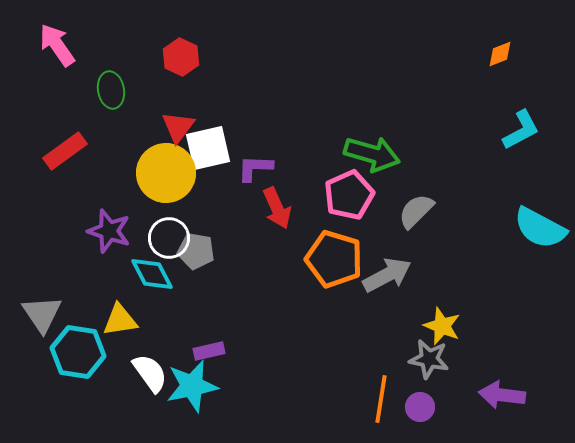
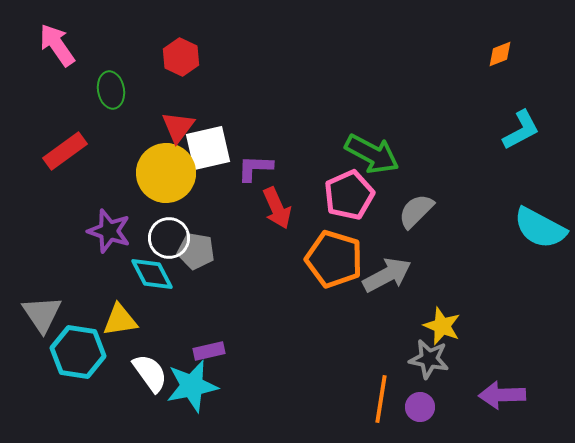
green arrow: rotated 12 degrees clockwise
purple arrow: rotated 9 degrees counterclockwise
